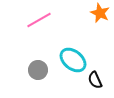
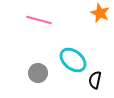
pink line: rotated 45 degrees clockwise
gray circle: moved 3 px down
black semicircle: rotated 36 degrees clockwise
